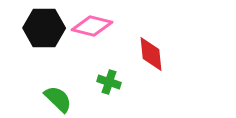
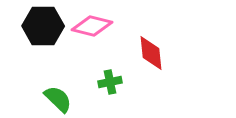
black hexagon: moved 1 px left, 2 px up
red diamond: moved 1 px up
green cross: moved 1 px right; rotated 30 degrees counterclockwise
